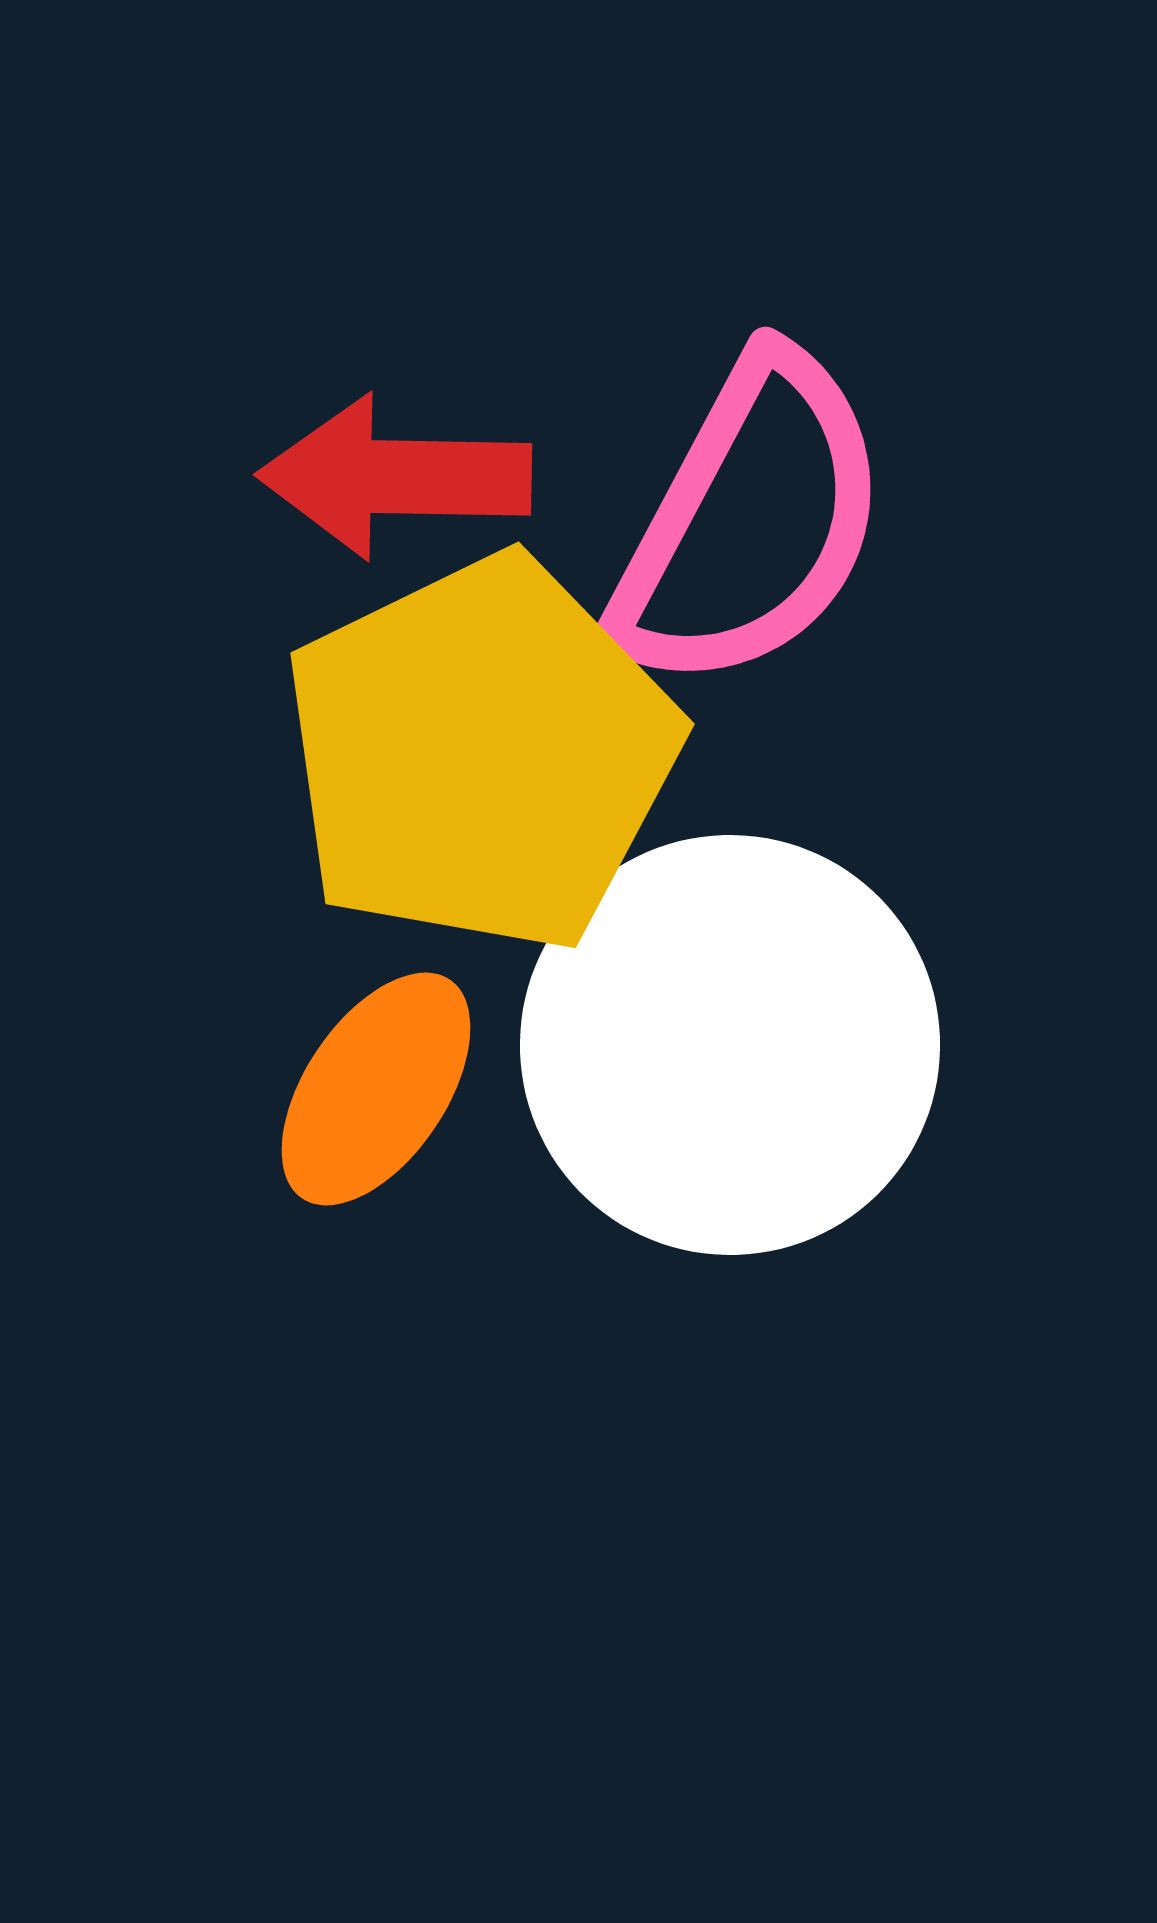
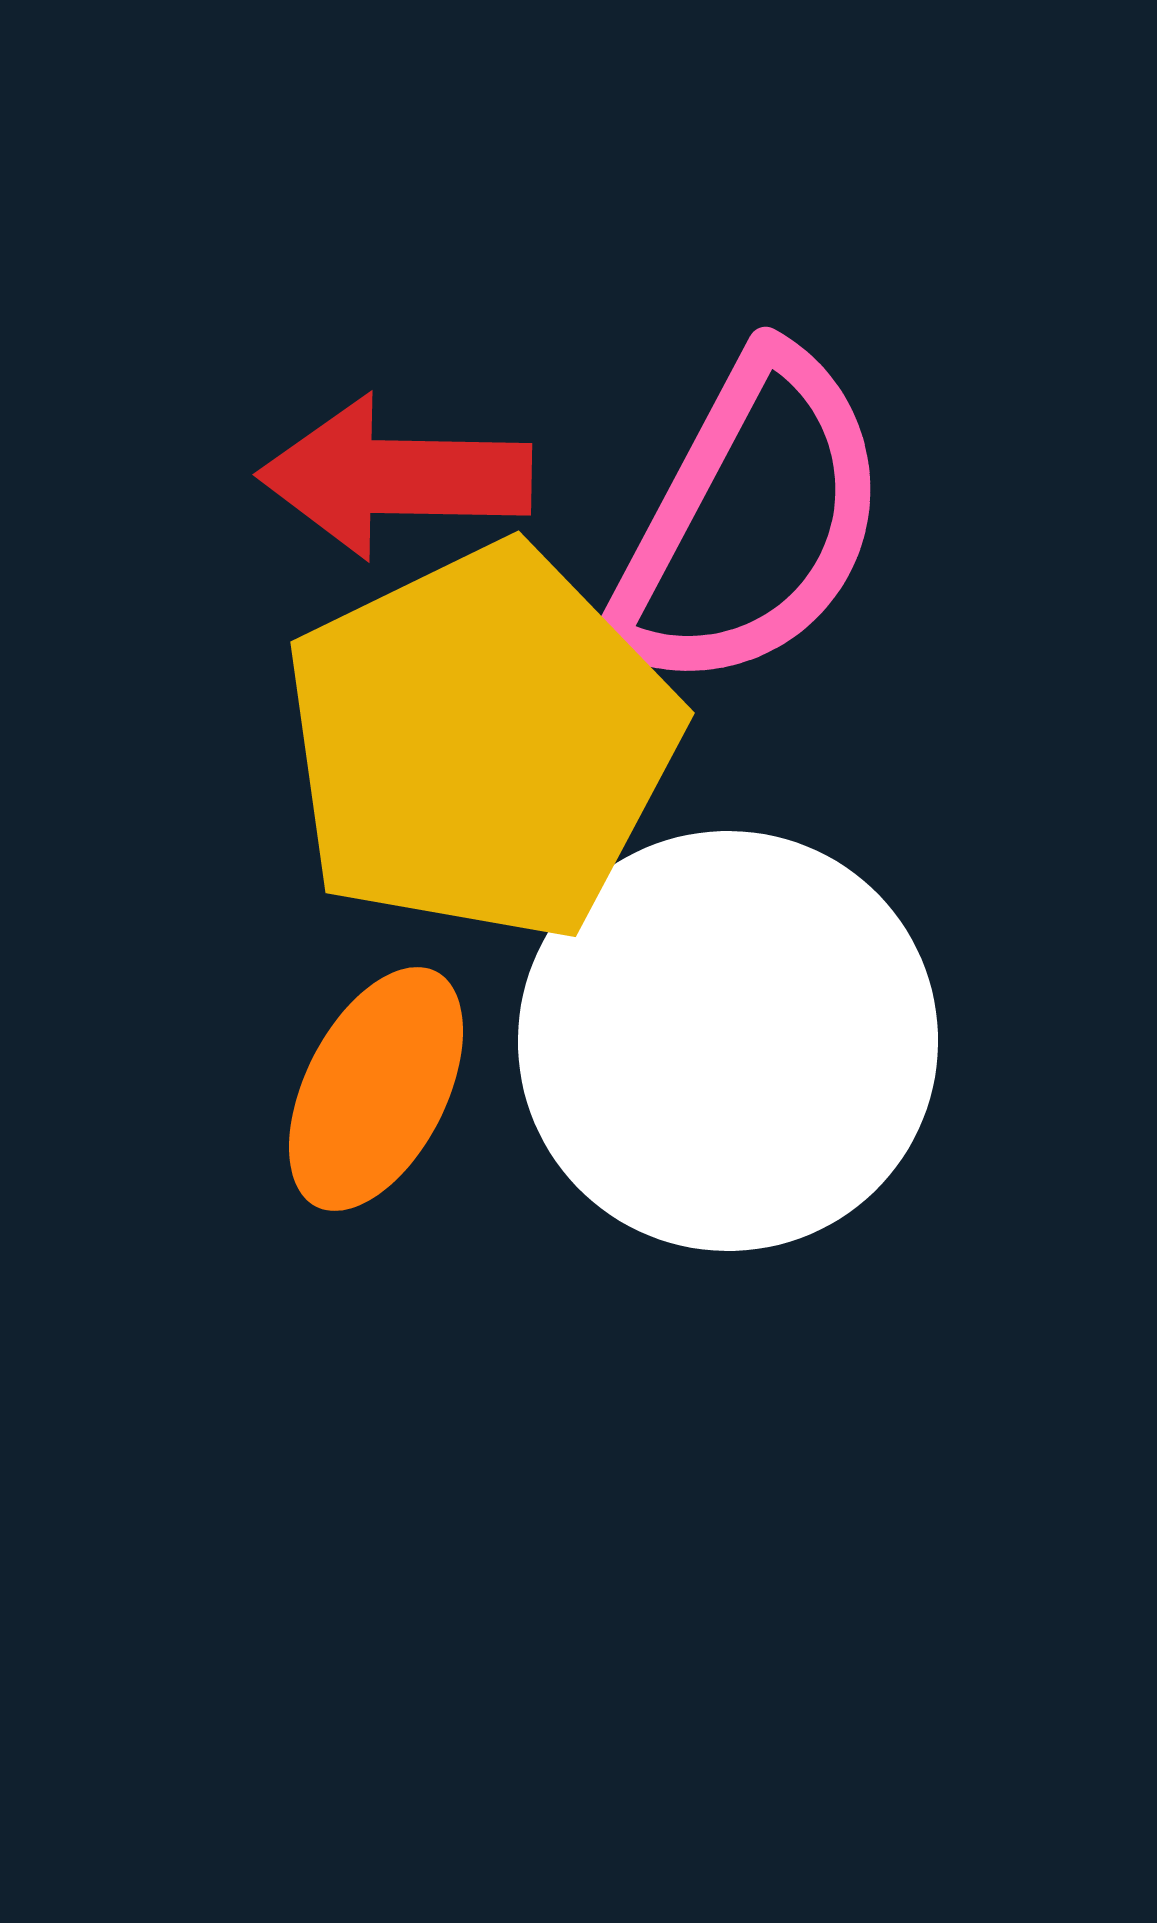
yellow pentagon: moved 11 px up
white circle: moved 2 px left, 4 px up
orange ellipse: rotated 7 degrees counterclockwise
